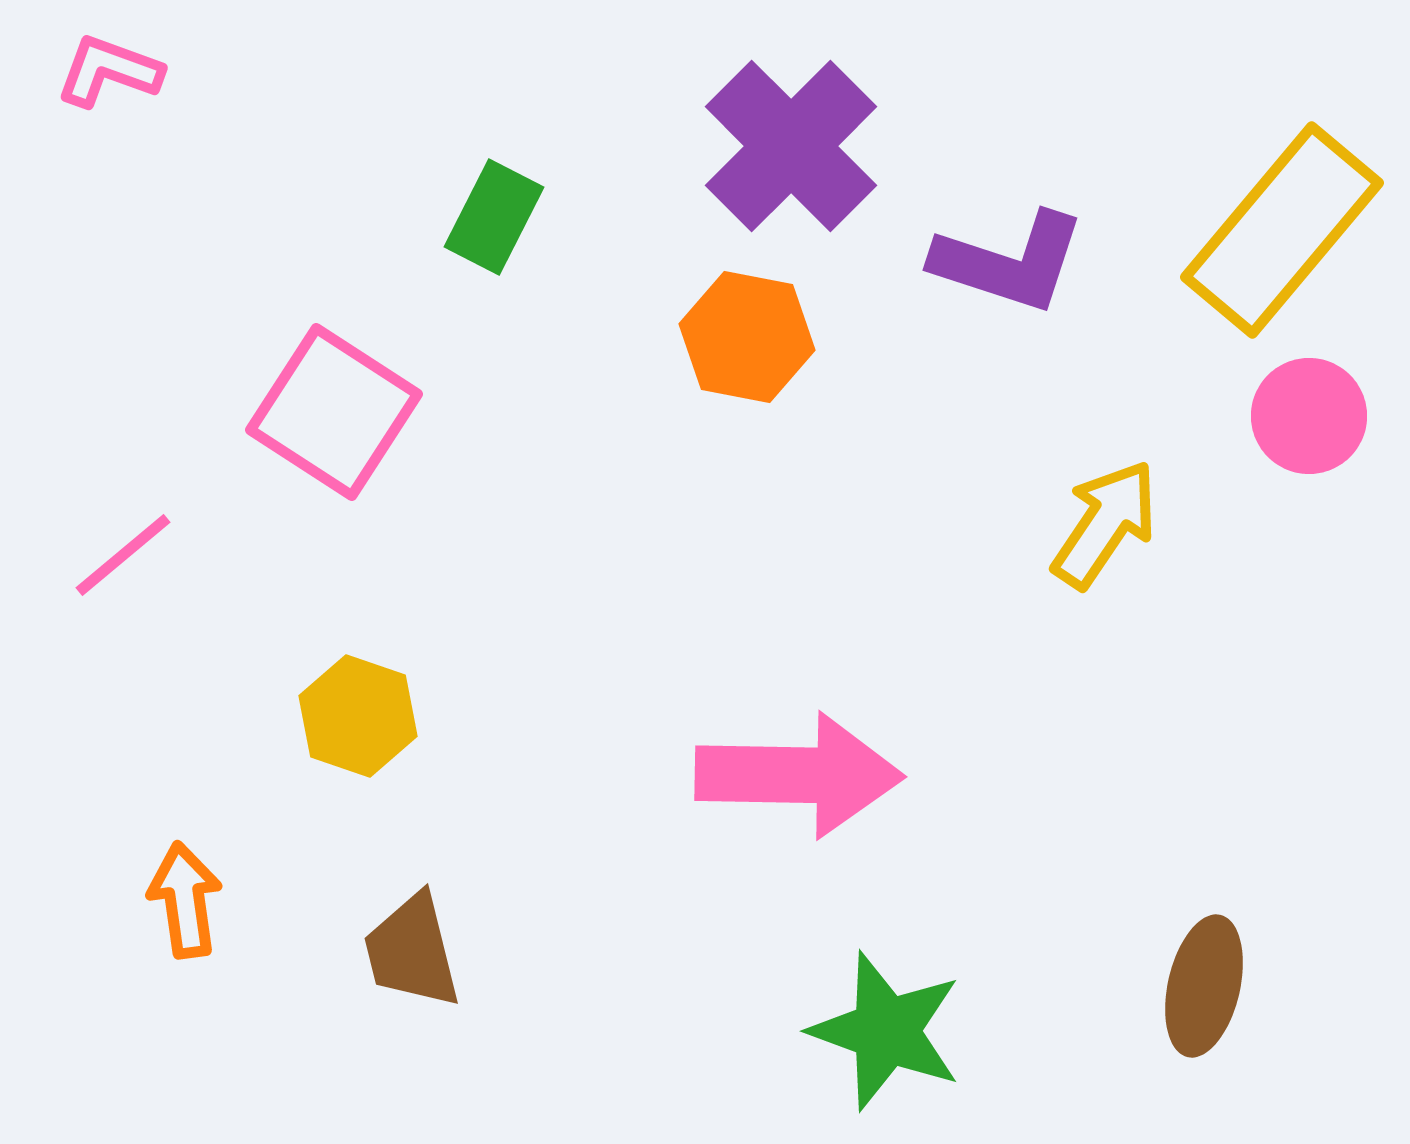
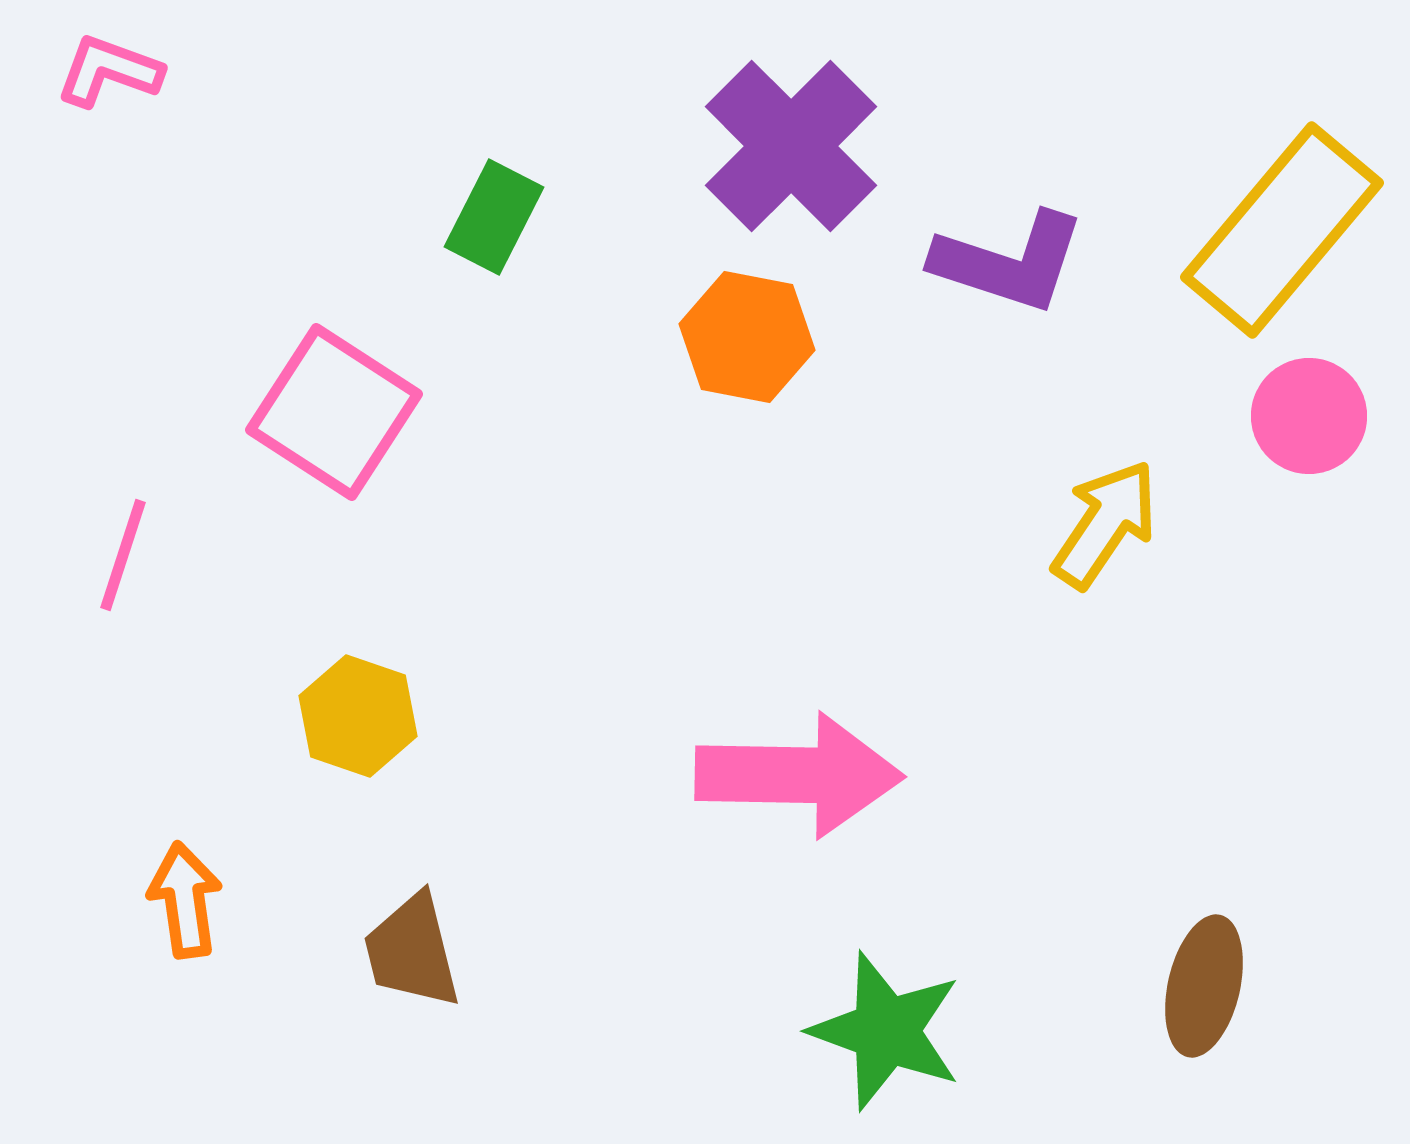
pink line: rotated 32 degrees counterclockwise
